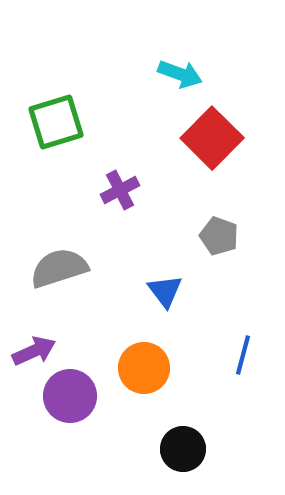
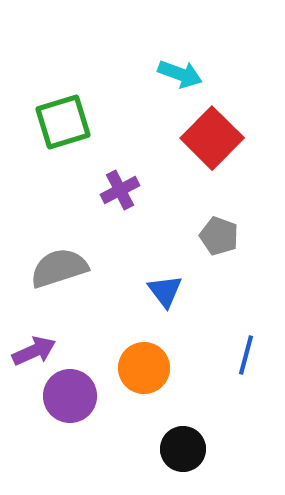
green square: moved 7 px right
blue line: moved 3 px right
